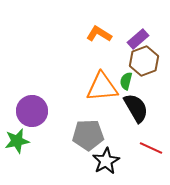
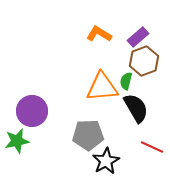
purple rectangle: moved 2 px up
red line: moved 1 px right, 1 px up
